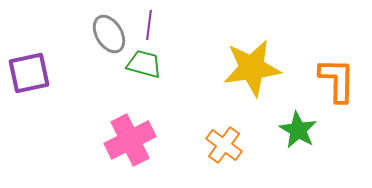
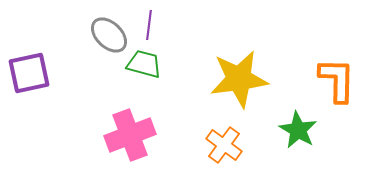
gray ellipse: moved 1 px down; rotated 15 degrees counterclockwise
yellow star: moved 13 px left, 11 px down
pink cross: moved 5 px up; rotated 6 degrees clockwise
